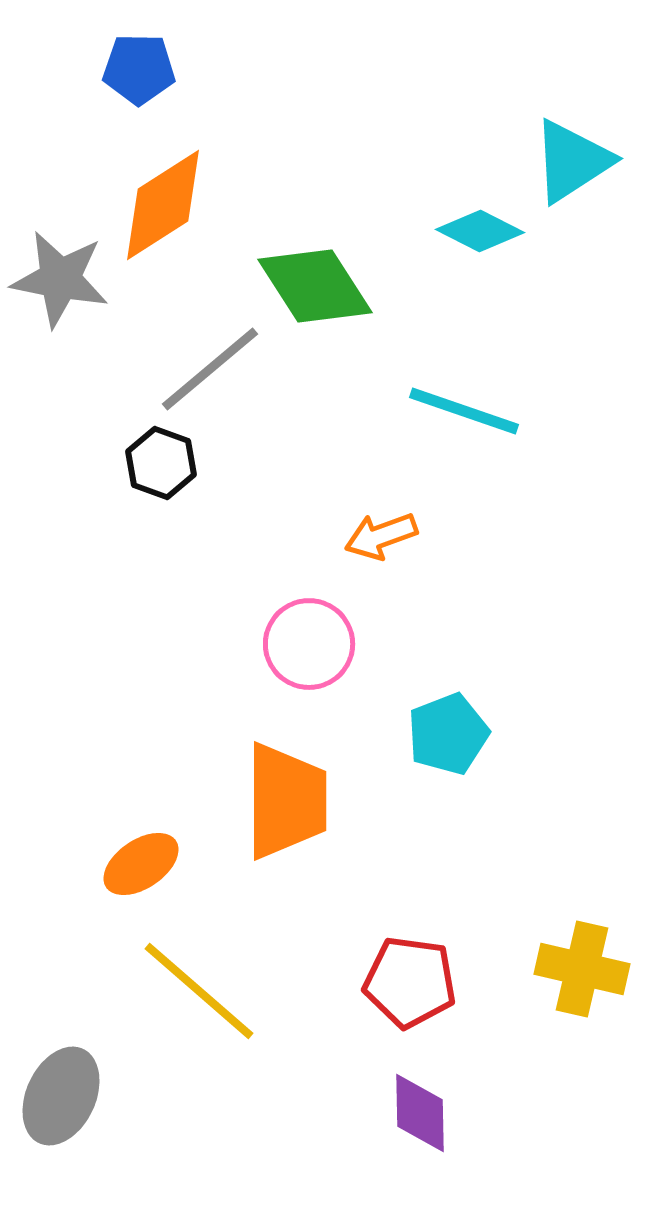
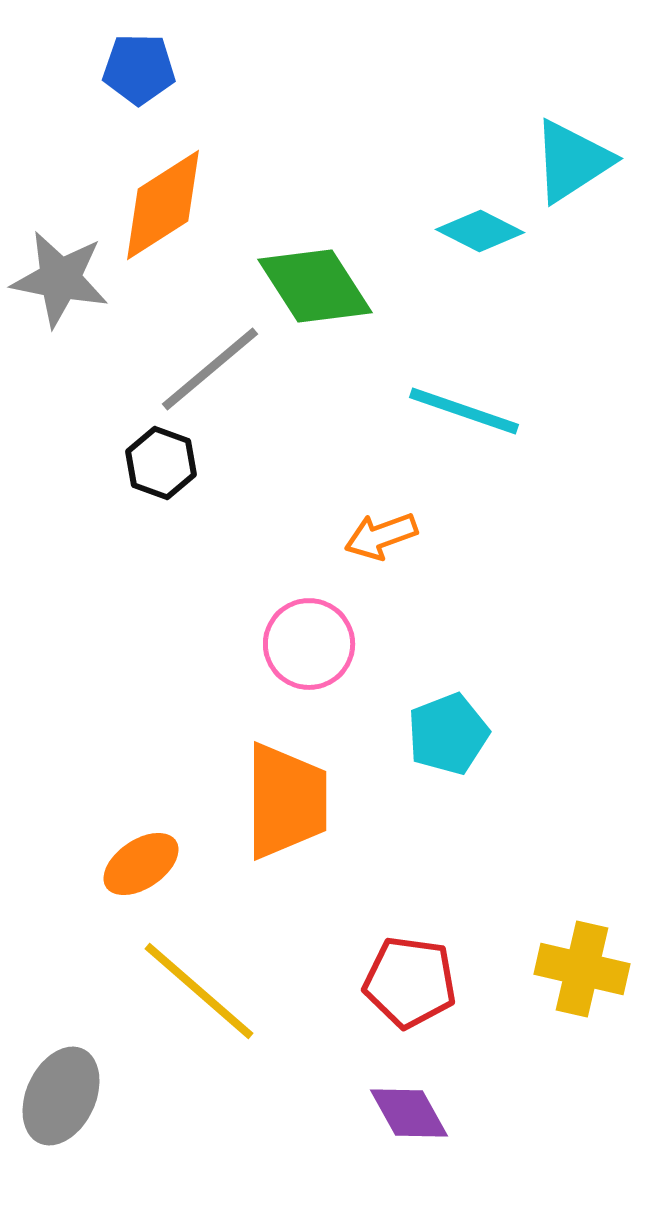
purple diamond: moved 11 px left; rotated 28 degrees counterclockwise
